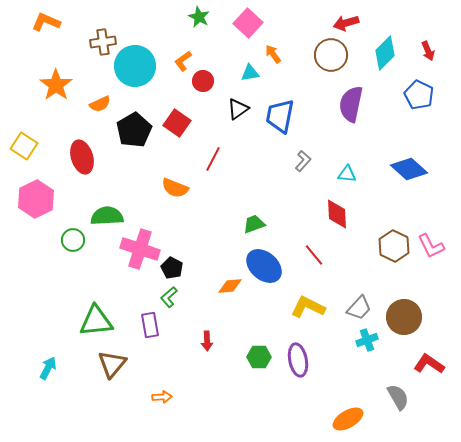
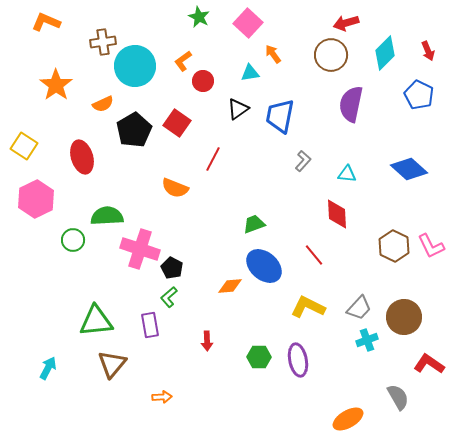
orange semicircle at (100, 104): moved 3 px right
